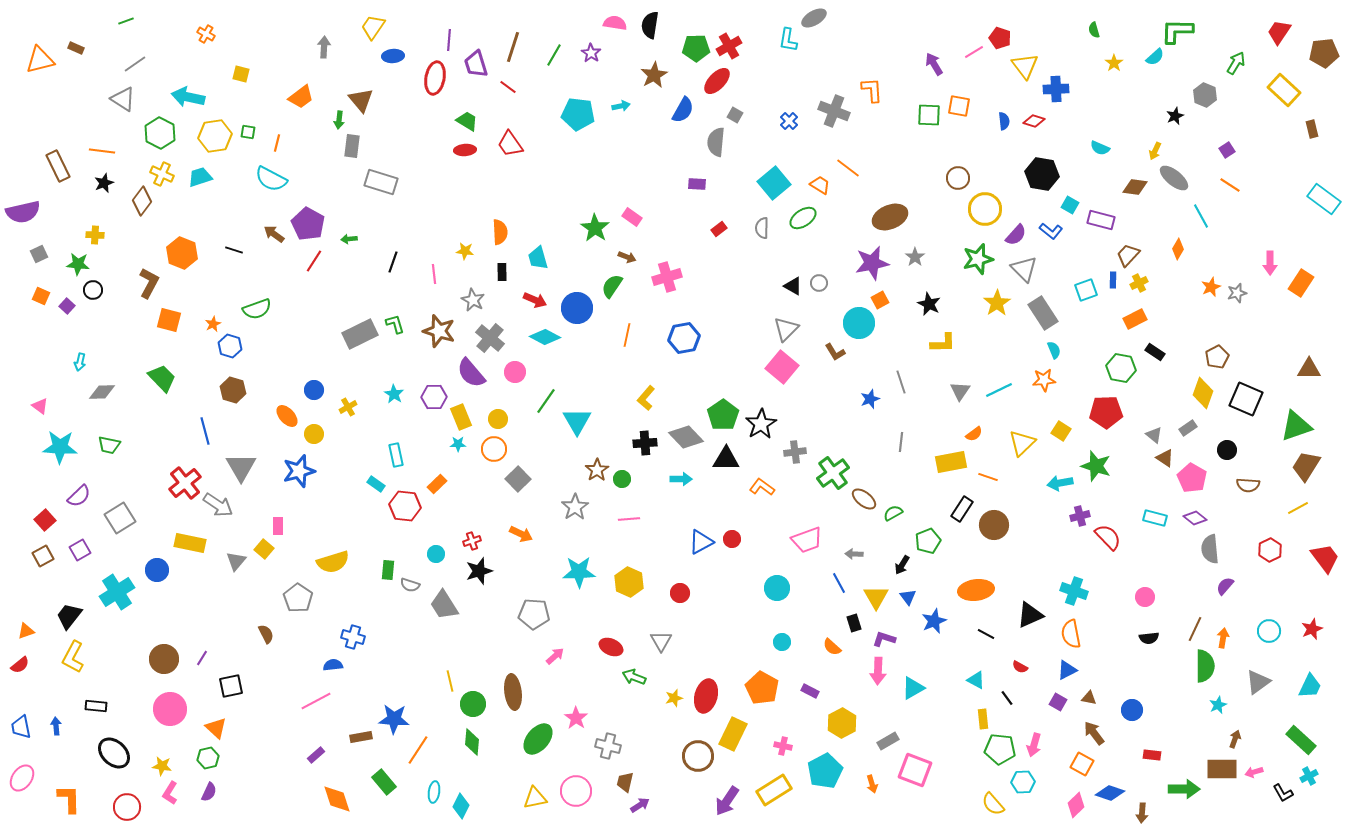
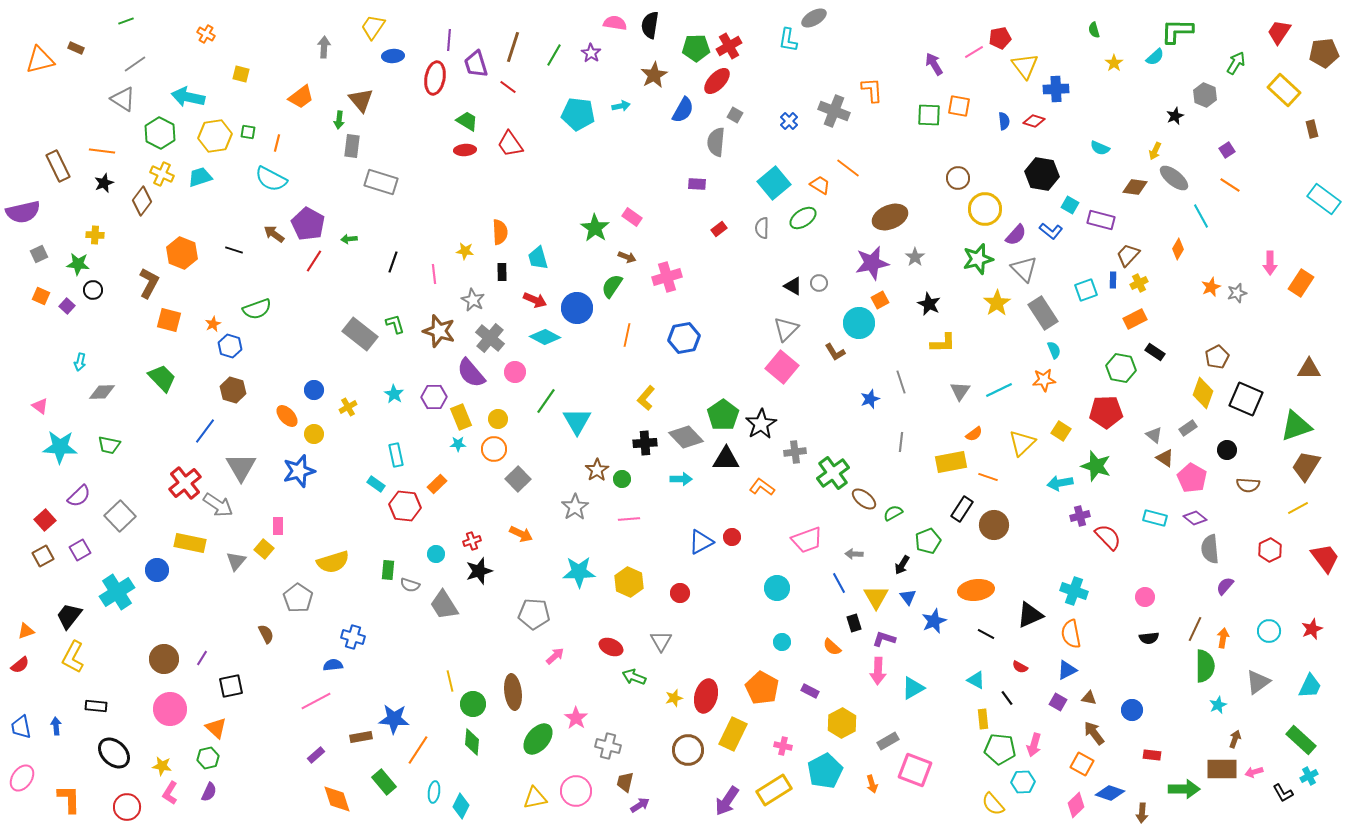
red pentagon at (1000, 38): rotated 30 degrees counterclockwise
gray rectangle at (360, 334): rotated 64 degrees clockwise
blue line at (205, 431): rotated 52 degrees clockwise
gray square at (120, 518): moved 2 px up; rotated 12 degrees counterclockwise
red circle at (732, 539): moved 2 px up
brown circle at (698, 756): moved 10 px left, 6 px up
